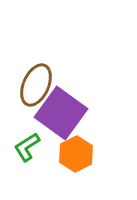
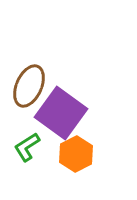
brown ellipse: moved 7 px left, 1 px down
